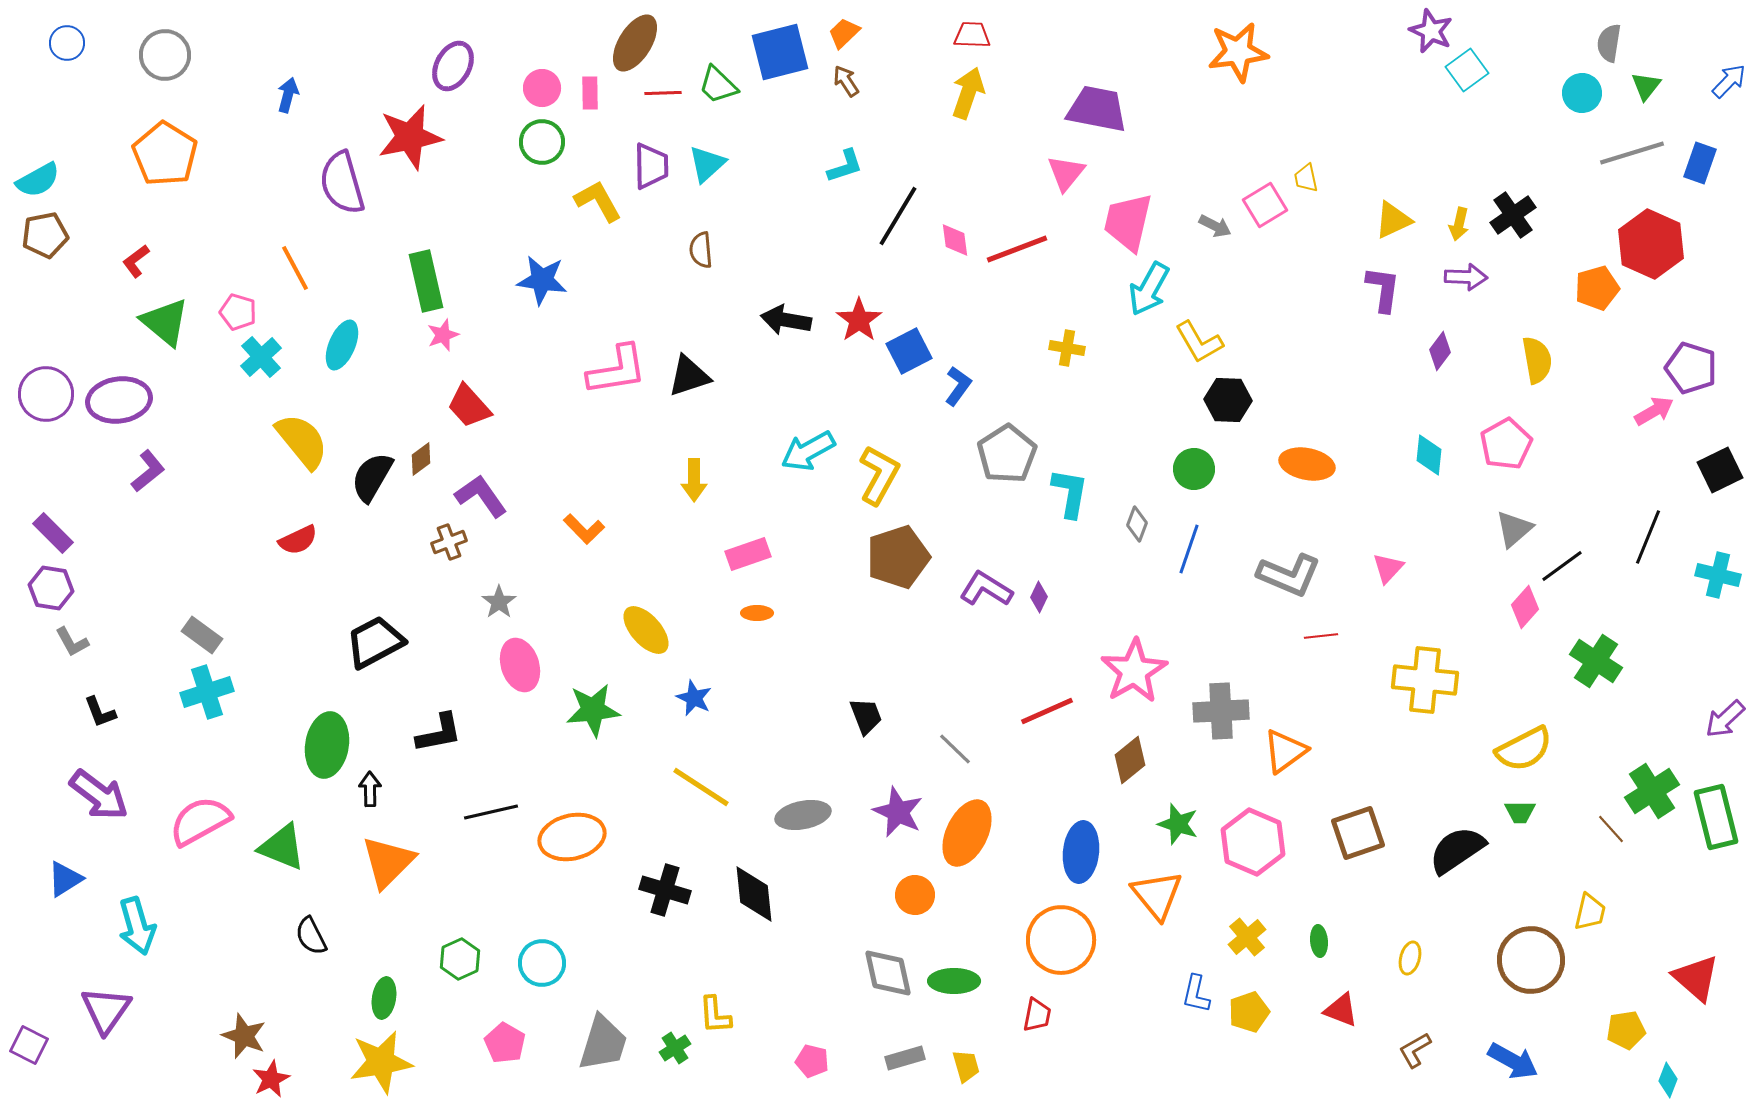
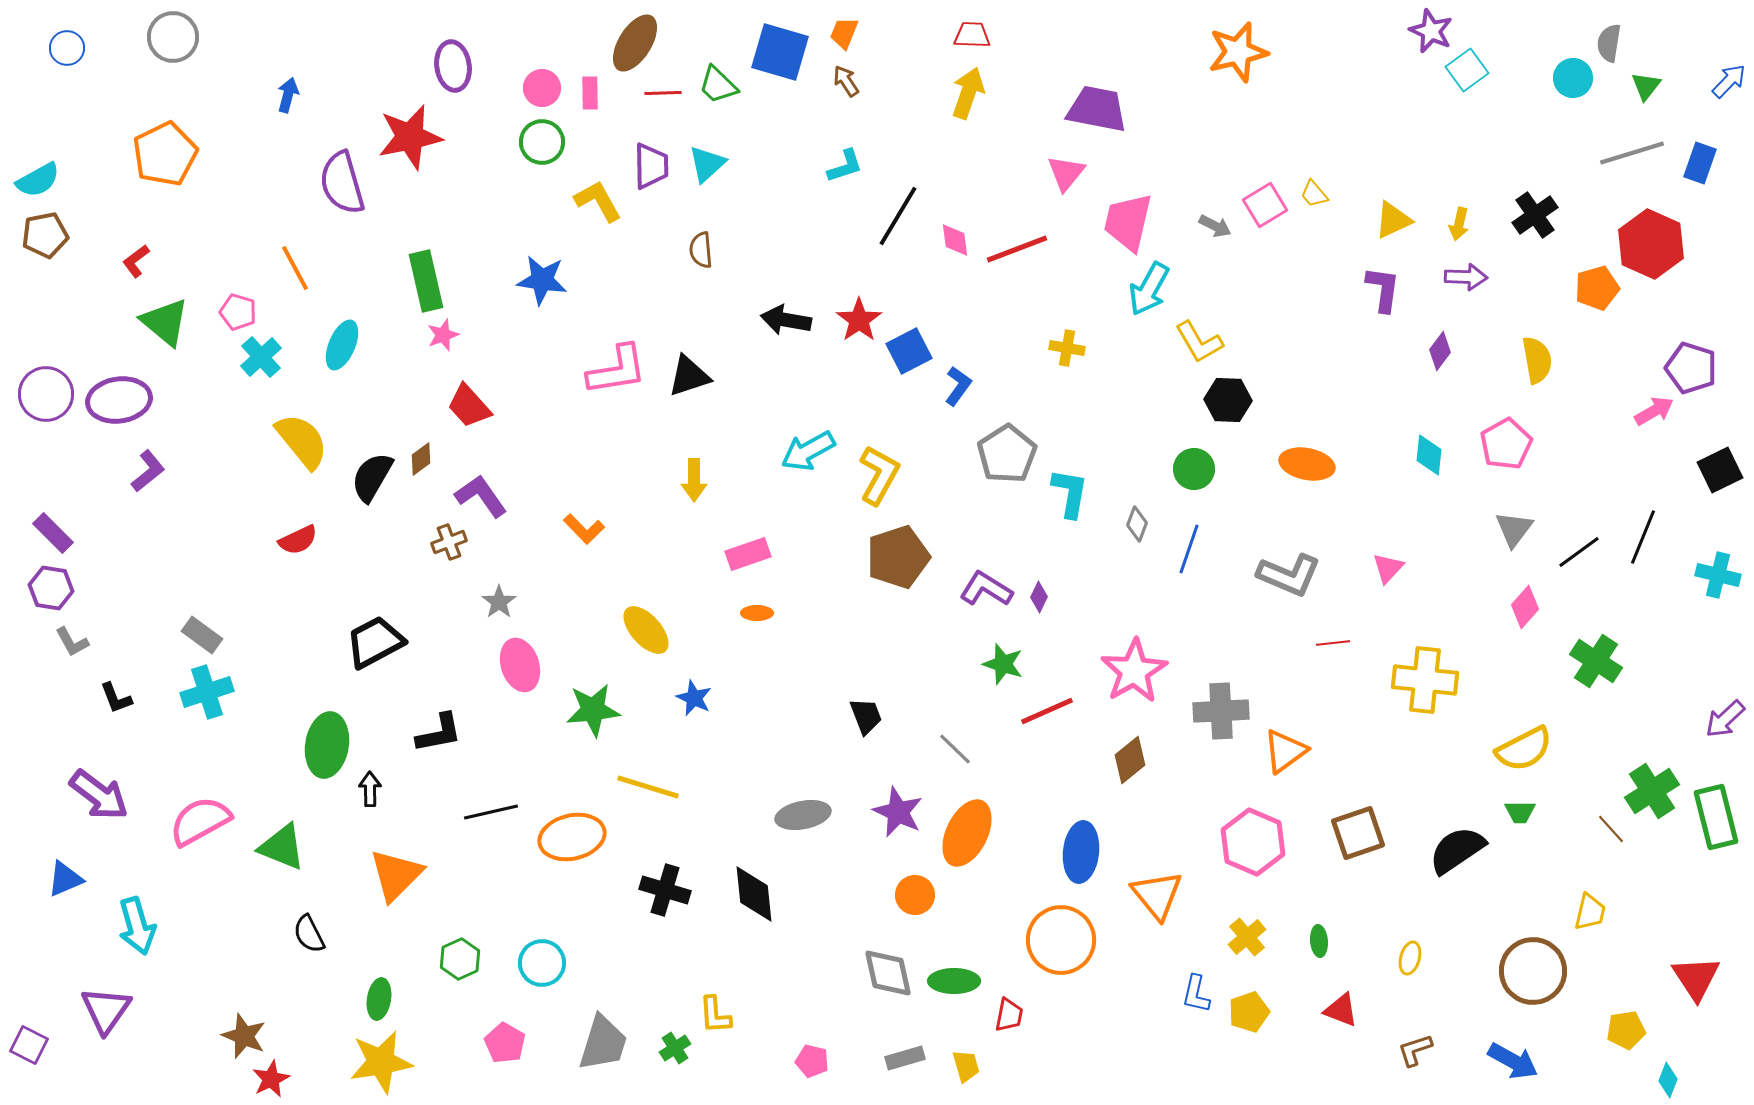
orange trapezoid at (844, 33): rotated 24 degrees counterclockwise
blue circle at (67, 43): moved 5 px down
blue square at (780, 52): rotated 30 degrees clockwise
orange star at (1238, 52): rotated 6 degrees counterclockwise
gray circle at (165, 55): moved 8 px right, 18 px up
purple ellipse at (453, 66): rotated 36 degrees counterclockwise
cyan circle at (1582, 93): moved 9 px left, 15 px up
orange pentagon at (165, 154): rotated 14 degrees clockwise
yellow trapezoid at (1306, 178): moved 8 px right, 16 px down; rotated 28 degrees counterclockwise
black cross at (1513, 215): moved 22 px right
gray triangle at (1514, 529): rotated 12 degrees counterclockwise
black line at (1648, 537): moved 5 px left
black line at (1562, 566): moved 17 px right, 14 px up
red line at (1321, 636): moved 12 px right, 7 px down
black L-shape at (100, 712): moved 16 px right, 14 px up
yellow line at (701, 787): moved 53 px left; rotated 16 degrees counterclockwise
green star at (1178, 824): moved 175 px left, 160 px up
orange triangle at (388, 862): moved 8 px right, 13 px down
blue triangle at (65, 879): rotated 9 degrees clockwise
black semicircle at (311, 936): moved 2 px left, 2 px up
brown circle at (1531, 960): moved 2 px right, 11 px down
red triangle at (1696, 978): rotated 16 degrees clockwise
green ellipse at (384, 998): moved 5 px left, 1 px down
red trapezoid at (1037, 1015): moved 28 px left
brown L-shape at (1415, 1050): rotated 12 degrees clockwise
